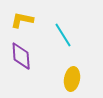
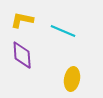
cyan line: moved 4 px up; rotated 35 degrees counterclockwise
purple diamond: moved 1 px right, 1 px up
